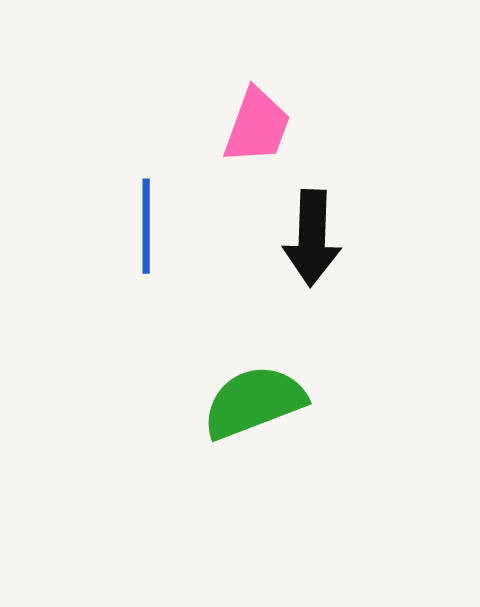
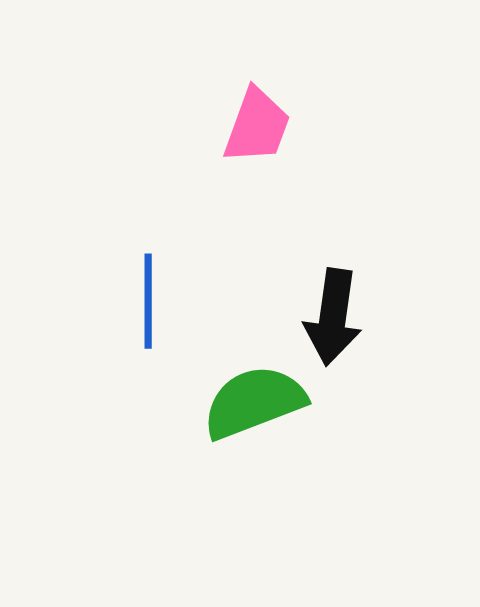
blue line: moved 2 px right, 75 px down
black arrow: moved 21 px right, 79 px down; rotated 6 degrees clockwise
